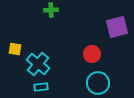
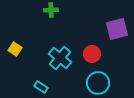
purple square: moved 2 px down
yellow square: rotated 24 degrees clockwise
cyan cross: moved 22 px right, 6 px up
cyan rectangle: rotated 40 degrees clockwise
